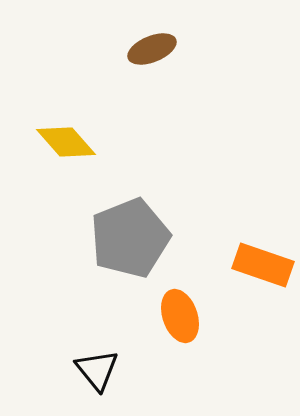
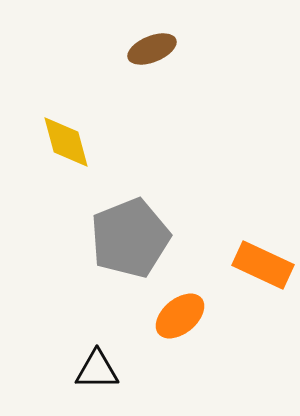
yellow diamond: rotated 26 degrees clockwise
orange rectangle: rotated 6 degrees clockwise
orange ellipse: rotated 69 degrees clockwise
black triangle: rotated 51 degrees counterclockwise
